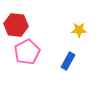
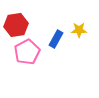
red hexagon: rotated 15 degrees counterclockwise
blue rectangle: moved 12 px left, 22 px up
